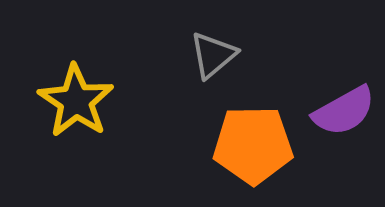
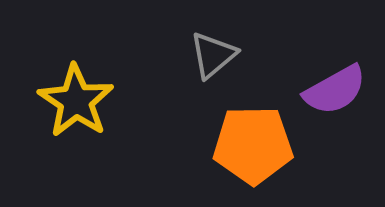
purple semicircle: moved 9 px left, 21 px up
